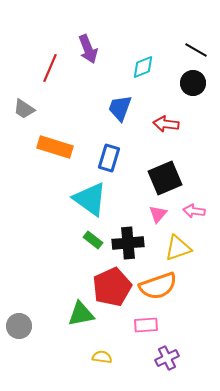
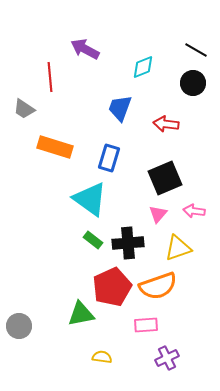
purple arrow: moved 3 px left; rotated 140 degrees clockwise
red line: moved 9 px down; rotated 28 degrees counterclockwise
